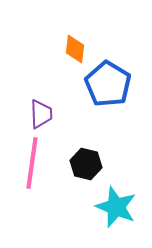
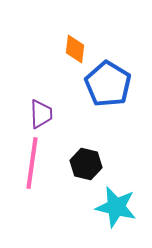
cyan star: rotated 9 degrees counterclockwise
